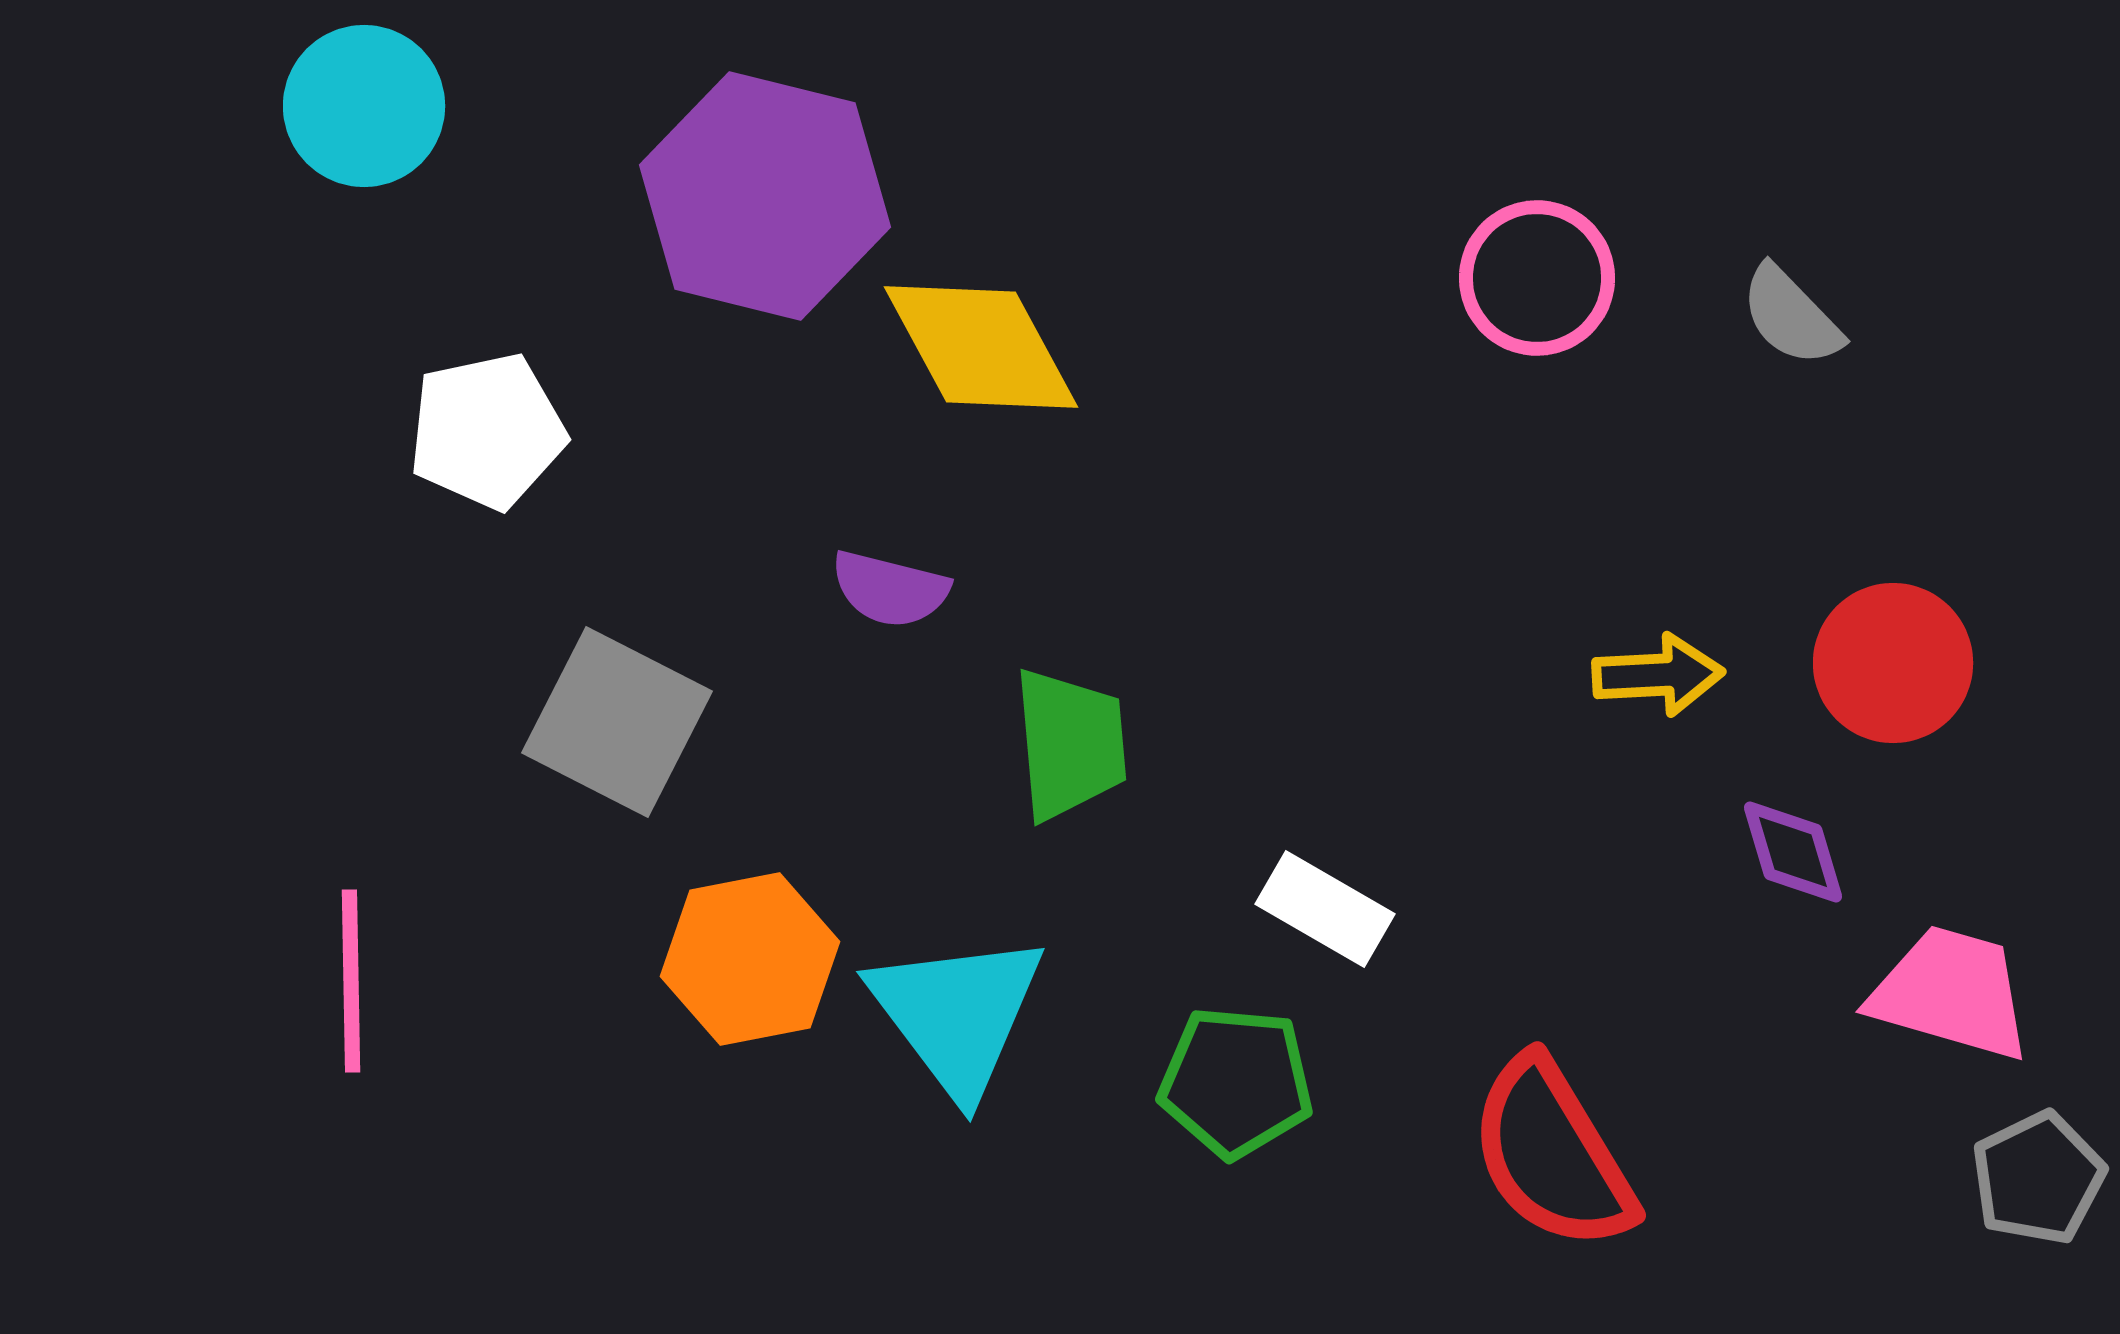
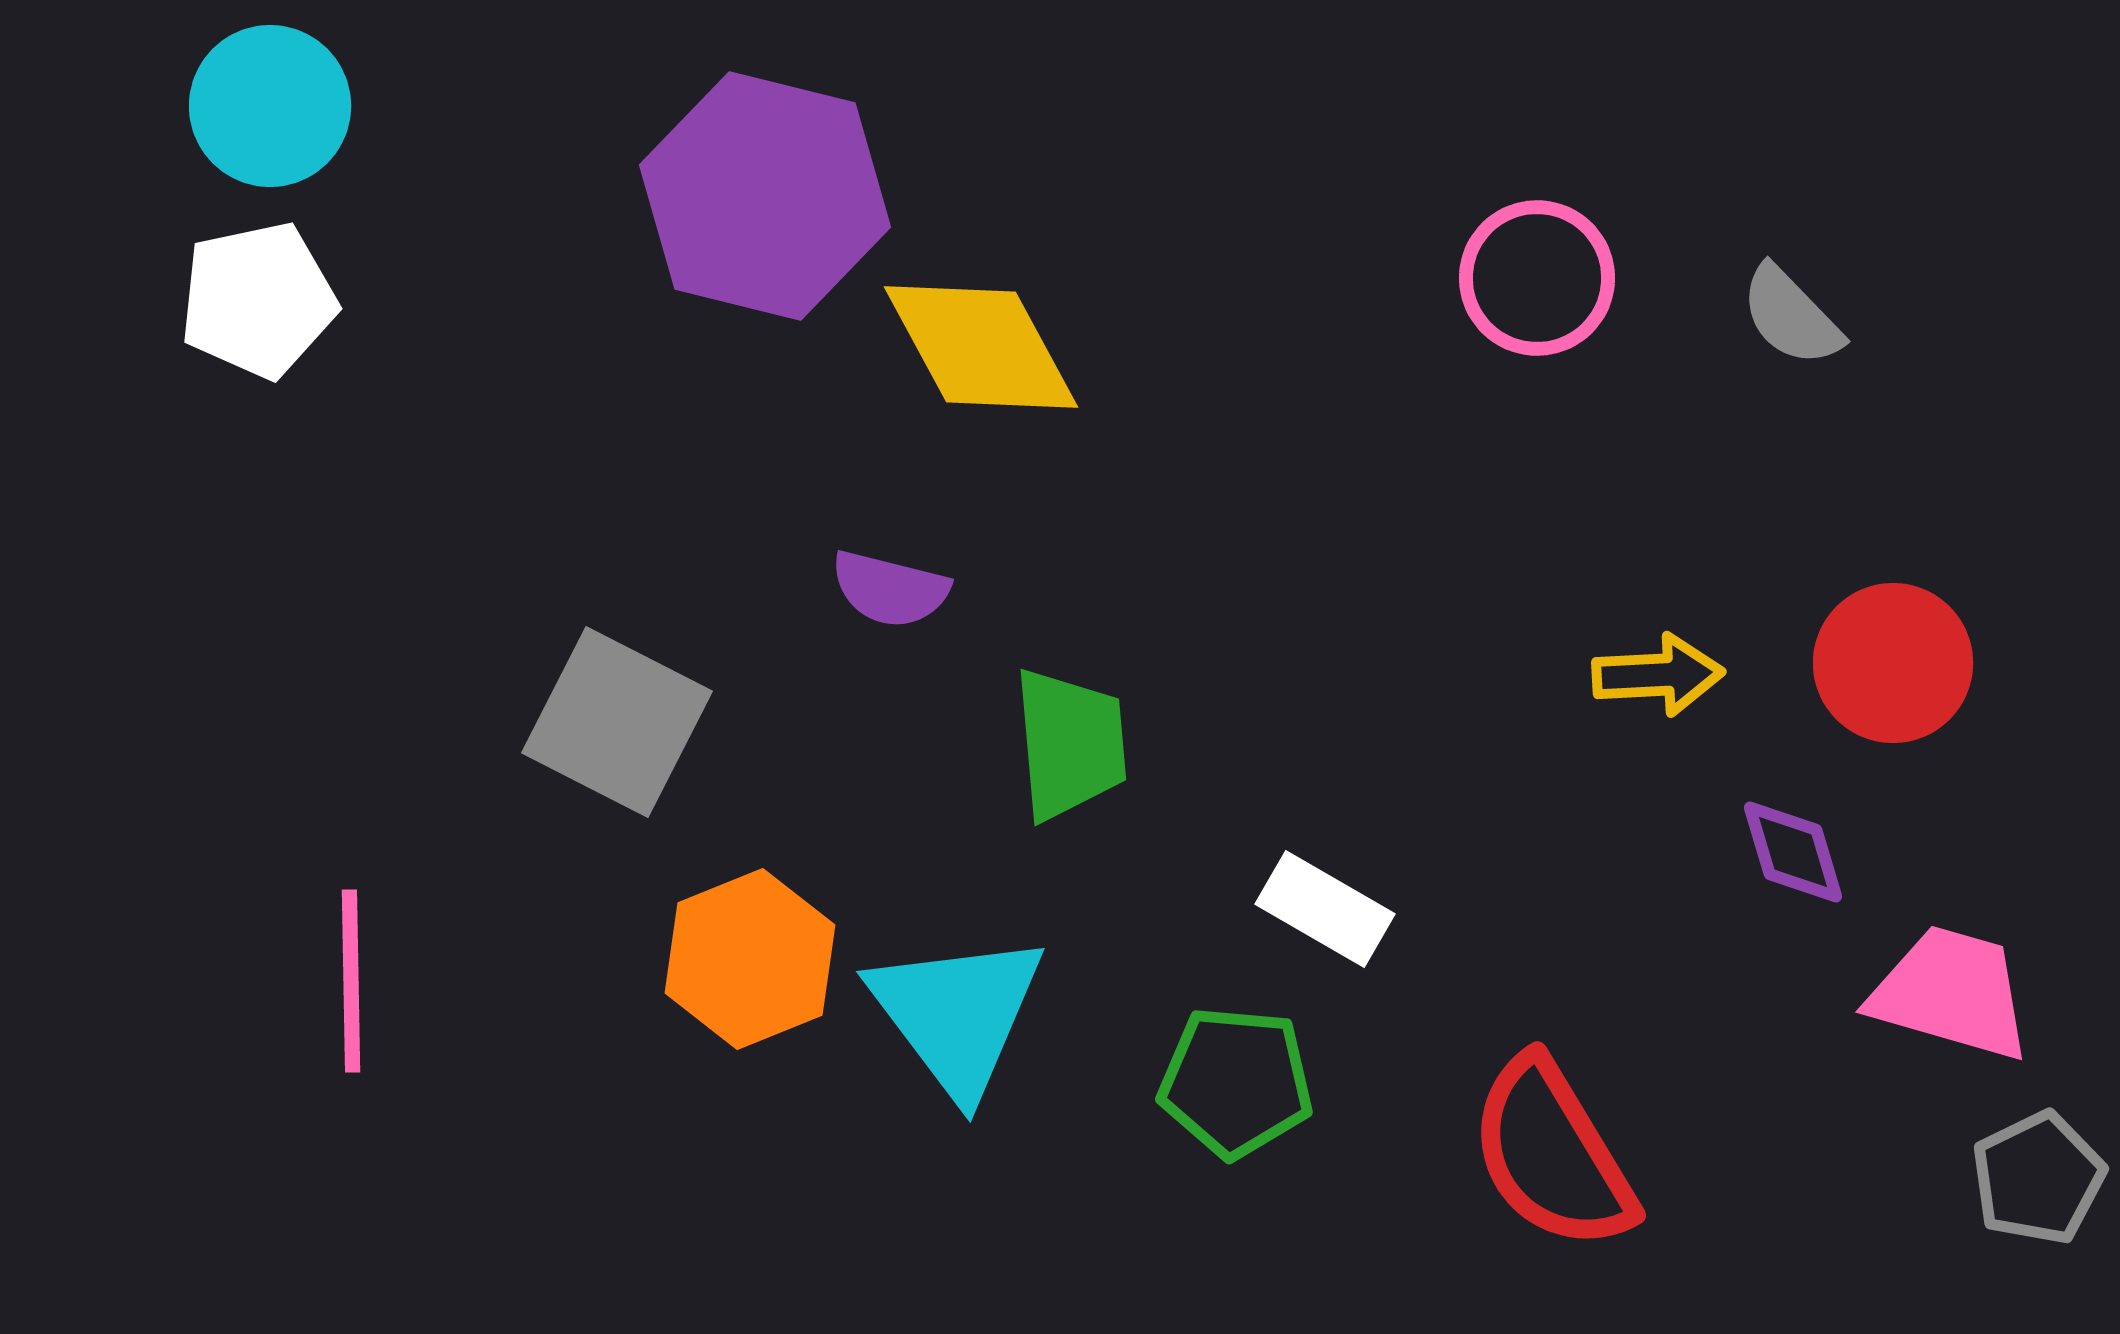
cyan circle: moved 94 px left
white pentagon: moved 229 px left, 131 px up
orange hexagon: rotated 11 degrees counterclockwise
